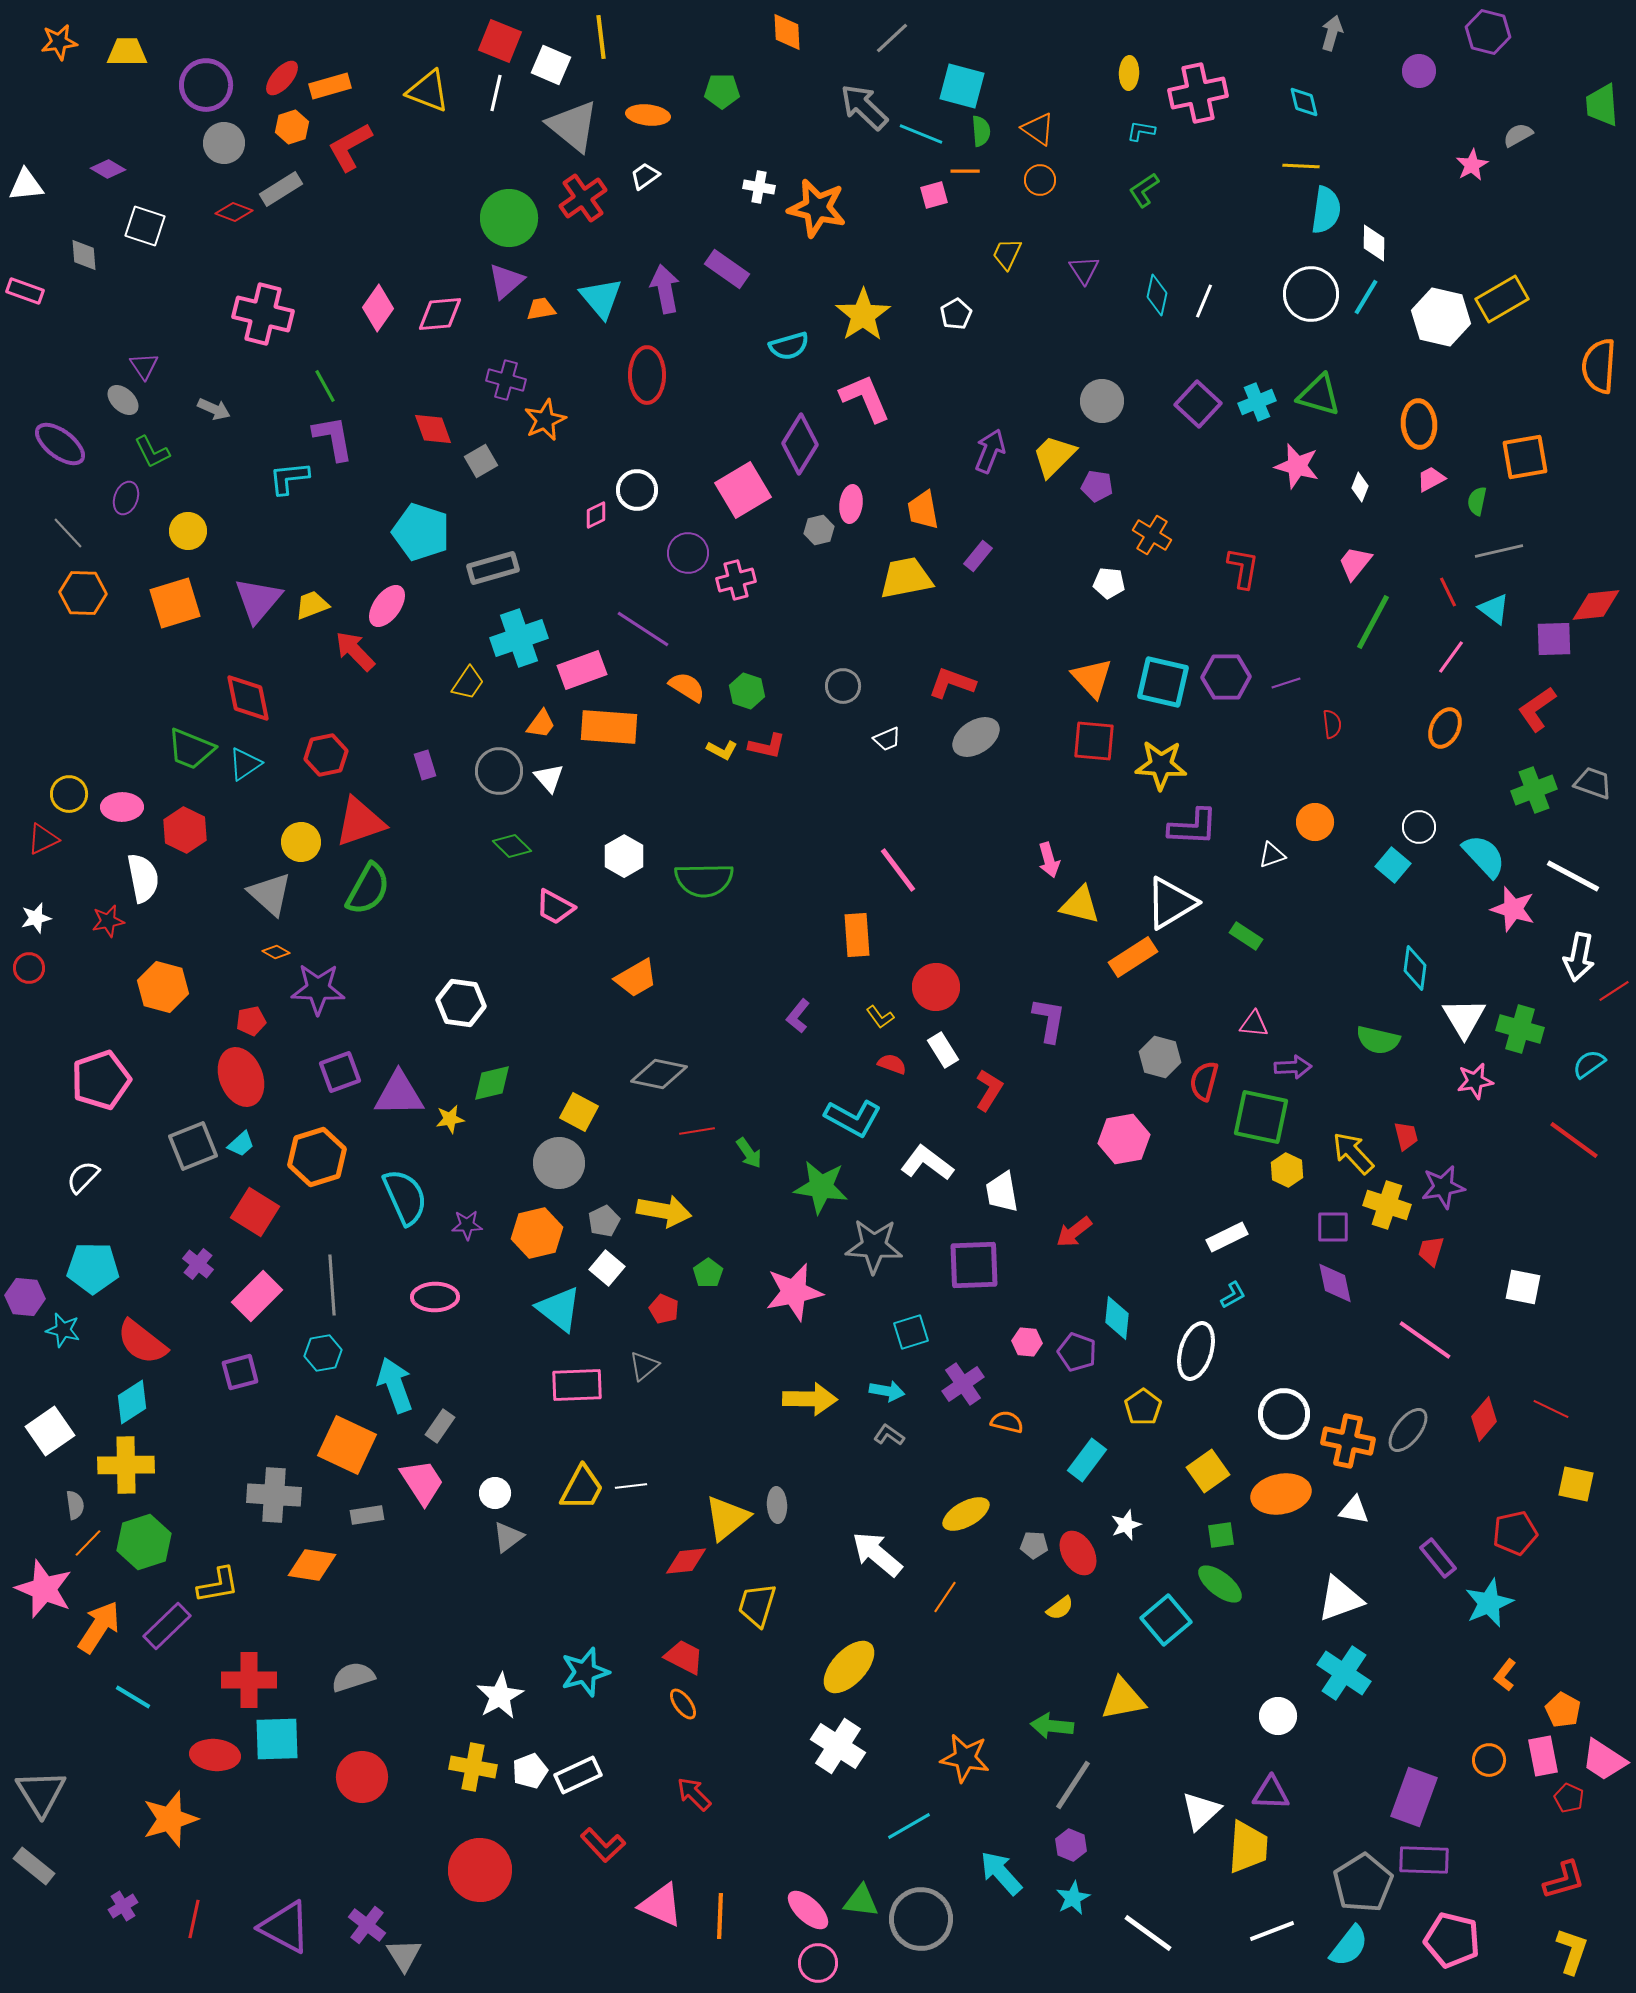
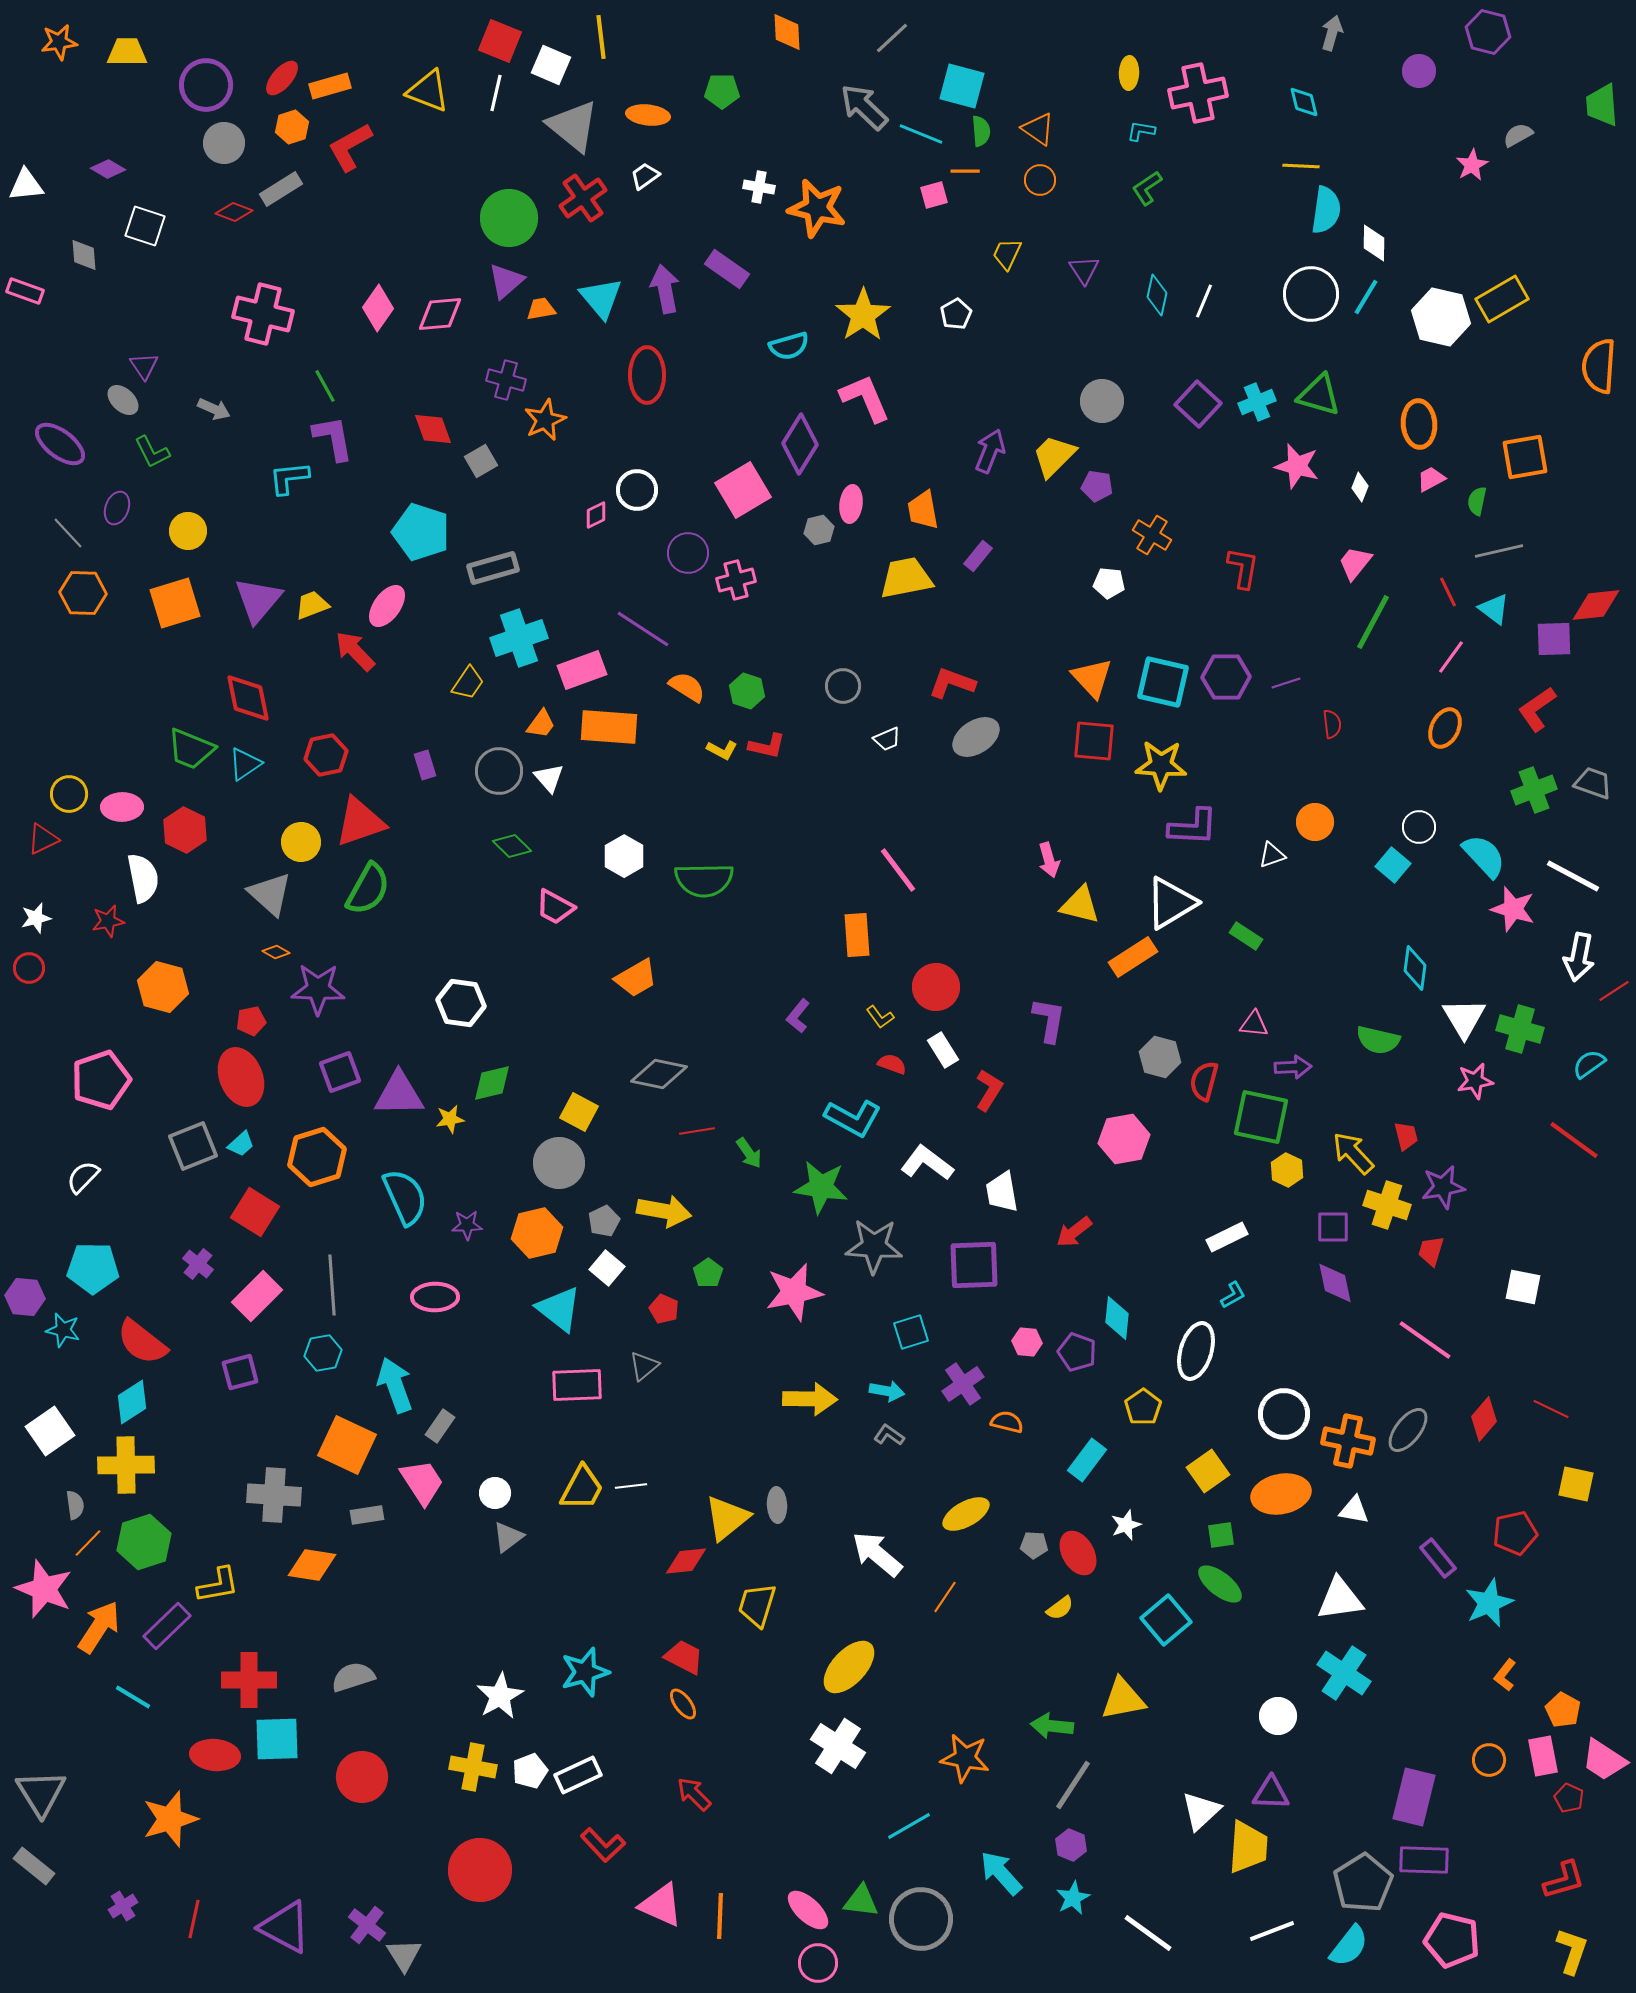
green L-shape at (1144, 190): moved 3 px right, 2 px up
purple ellipse at (126, 498): moved 9 px left, 10 px down
white triangle at (1340, 1599): rotated 12 degrees clockwise
purple rectangle at (1414, 1797): rotated 6 degrees counterclockwise
